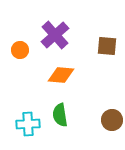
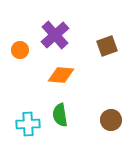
brown square: rotated 25 degrees counterclockwise
brown circle: moved 1 px left
